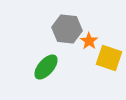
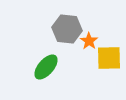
yellow square: rotated 20 degrees counterclockwise
